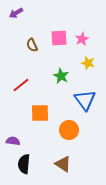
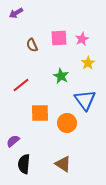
yellow star: rotated 24 degrees clockwise
orange circle: moved 2 px left, 7 px up
purple semicircle: rotated 48 degrees counterclockwise
